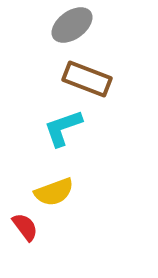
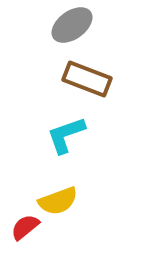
cyan L-shape: moved 3 px right, 7 px down
yellow semicircle: moved 4 px right, 9 px down
red semicircle: rotated 92 degrees counterclockwise
